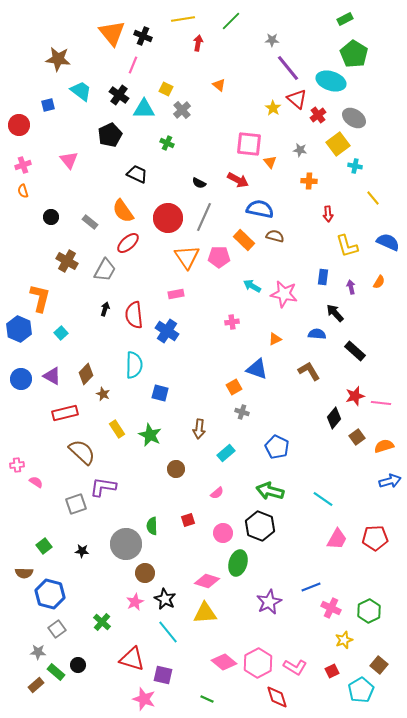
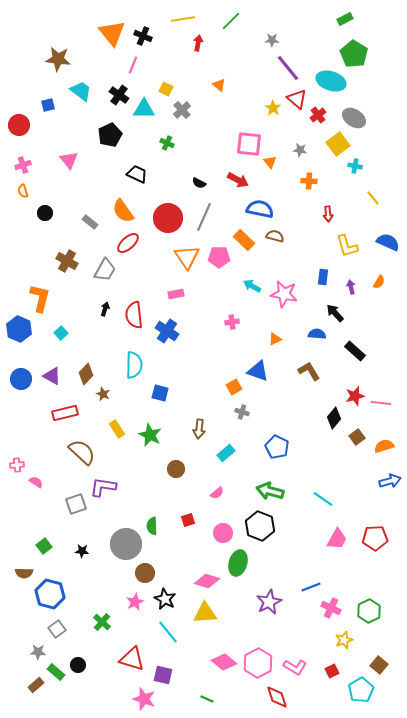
black circle at (51, 217): moved 6 px left, 4 px up
blue triangle at (257, 369): moved 1 px right, 2 px down
